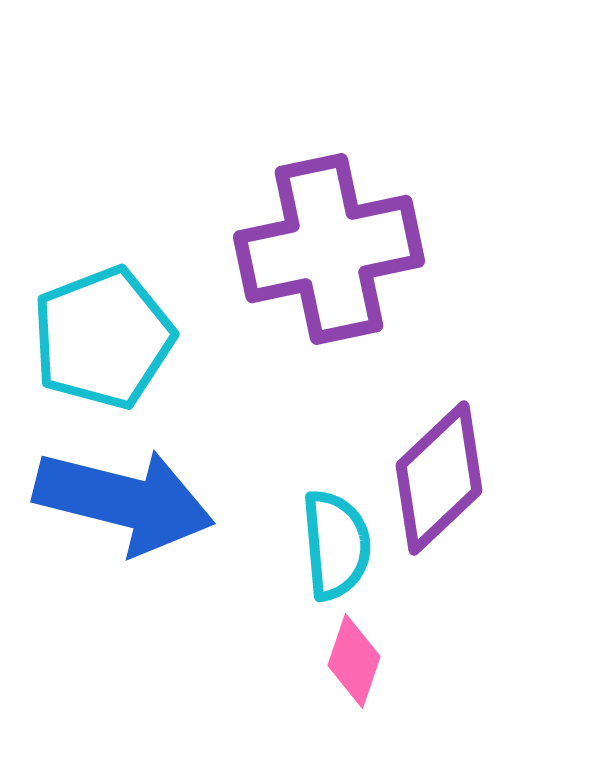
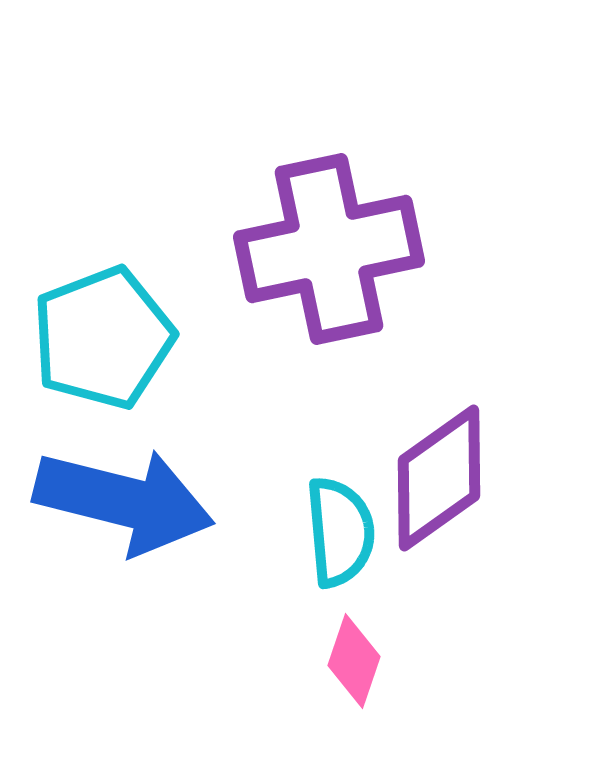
purple diamond: rotated 8 degrees clockwise
cyan semicircle: moved 4 px right, 13 px up
